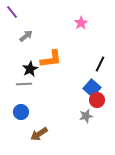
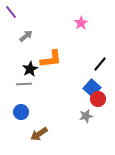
purple line: moved 1 px left
black line: rotated 14 degrees clockwise
red circle: moved 1 px right, 1 px up
